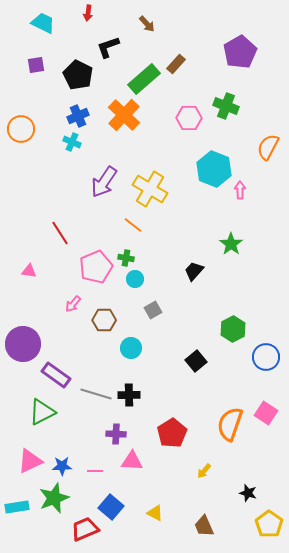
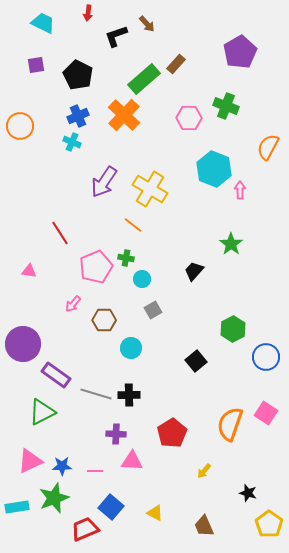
black L-shape at (108, 47): moved 8 px right, 11 px up
orange circle at (21, 129): moved 1 px left, 3 px up
cyan circle at (135, 279): moved 7 px right
